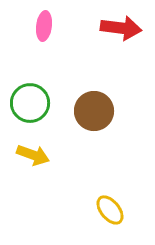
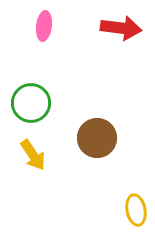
green circle: moved 1 px right
brown circle: moved 3 px right, 27 px down
yellow arrow: rotated 36 degrees clockwise
yellow ellipse: moved 26 px right; rotated 28 degrees clockwise
